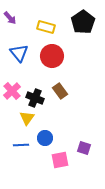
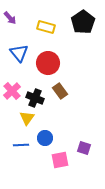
red circle: moved 4 px left, 7 px down
